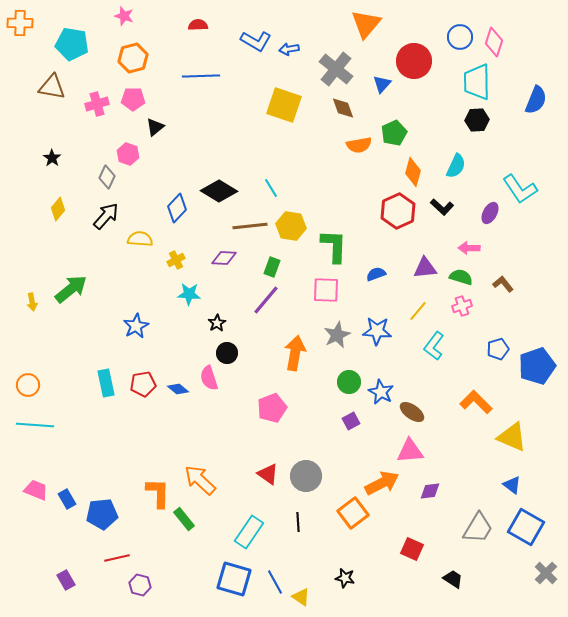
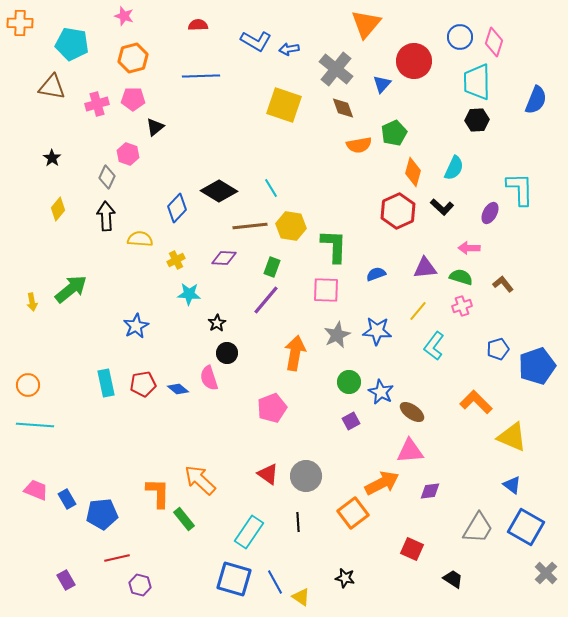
cyan semicircle at (456, 166): moved 2 px left, 2 px down
cyan L-shape at (520, 189): rotated 147 degrees counterclockwise
black arrow at (106, 216): rotated 44 degrees counterclockwise
